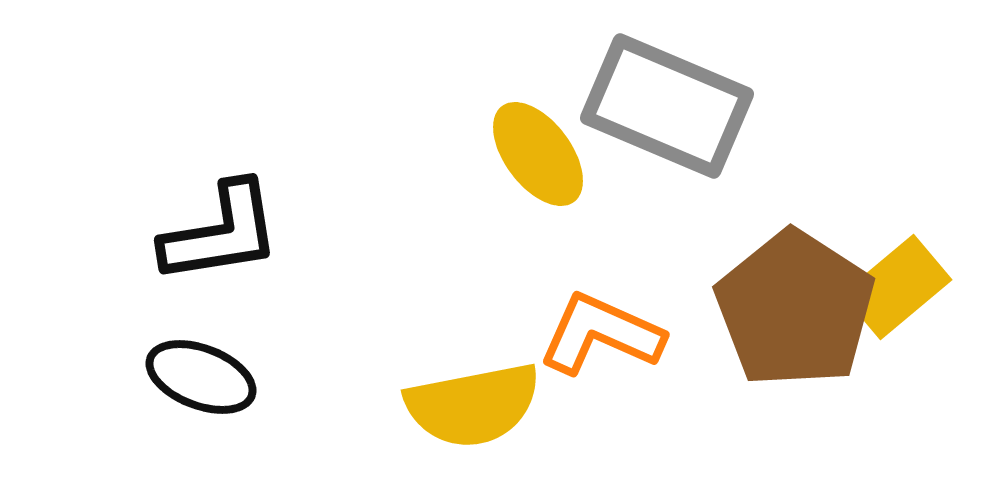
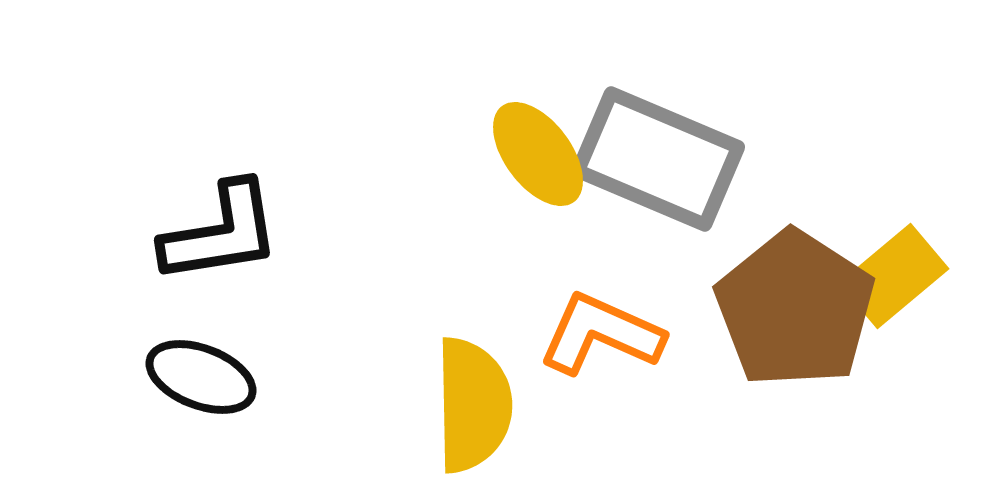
gray rectangle: moved 9 px left, 53 px down
yellow rectangle: moved 3 px left, 11 px up
yellow semicircle: rotated 80 degrees counterclockwise
